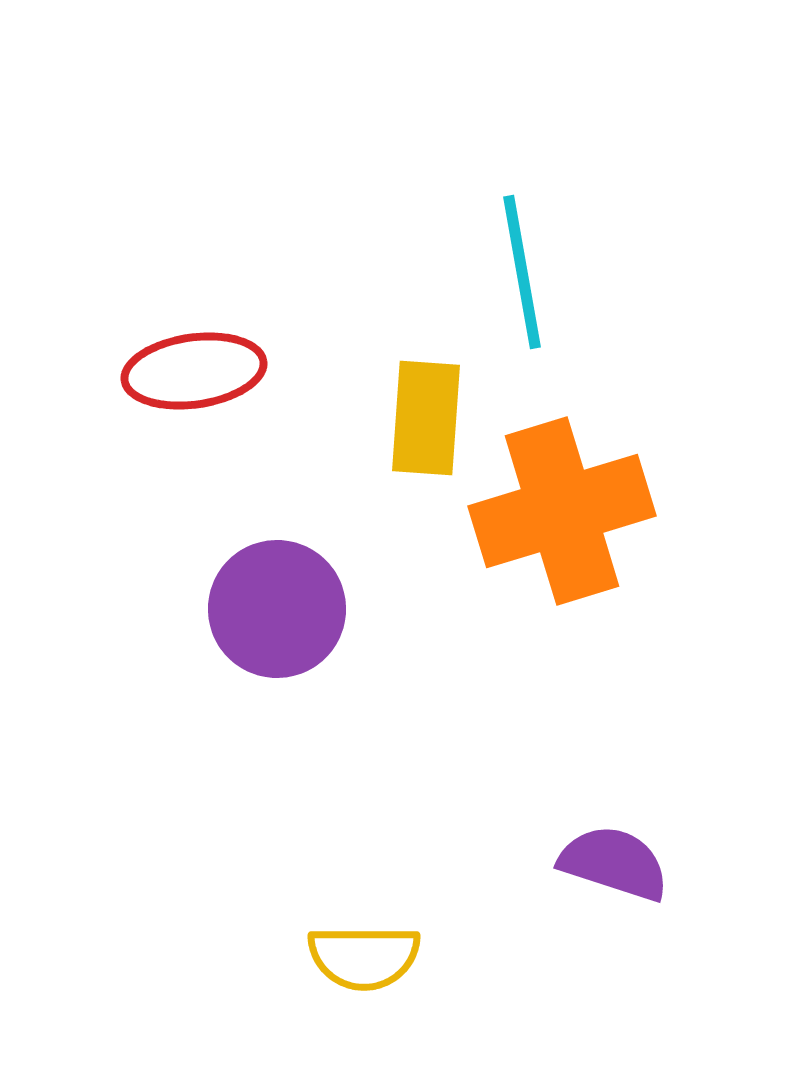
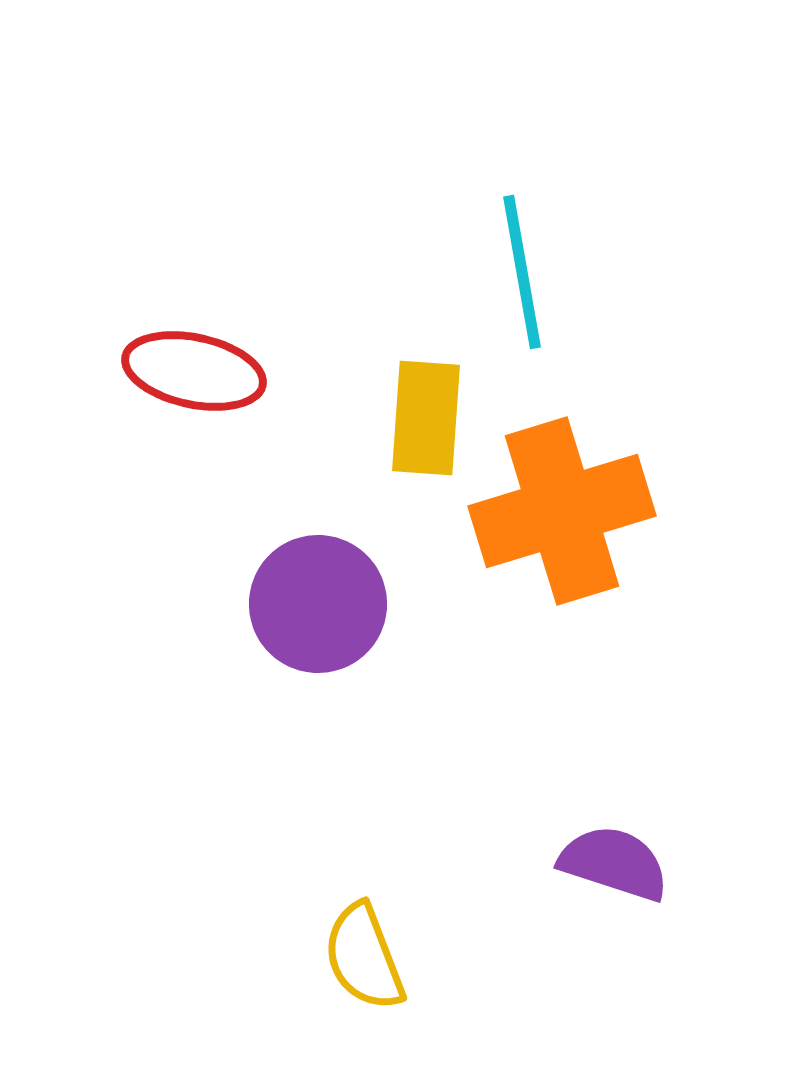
red ellipse: rotated 20 degrees clockwise
purple circle: moved 41 px right, 5 px up
yellow semicircle: rotated 69 degrees clockwise
